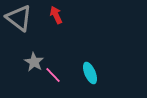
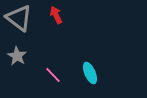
gray star: moved 17 px left, 6 px up
